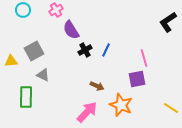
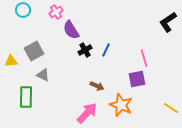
pink cross: moved 2 px down
pink arrow: moved 1 px down
